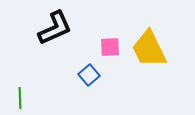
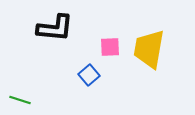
black L-shape: rotated 30 degrees clockwise
yellow trapezoid: rotated 36 degrees clockwise
green line: moved 2 px down; rotated 70 degrees counterclockwise
